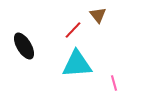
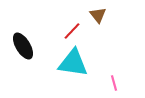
red line: moved 1 px left, 1 px down
black ellipse: moved 1 px left
cyan triangle: moved 4 px left, 1 px up; rotated 12 degrees clockwise
